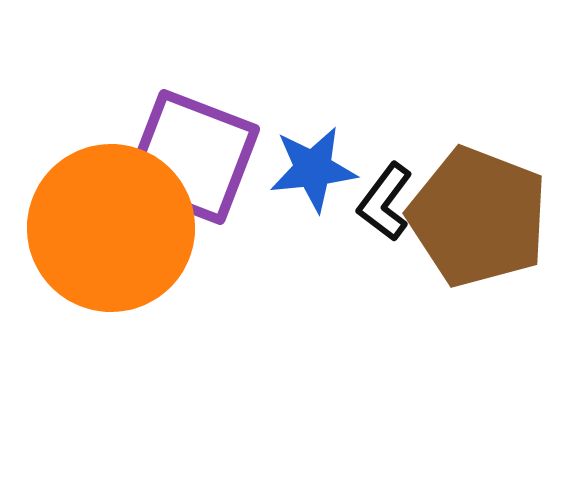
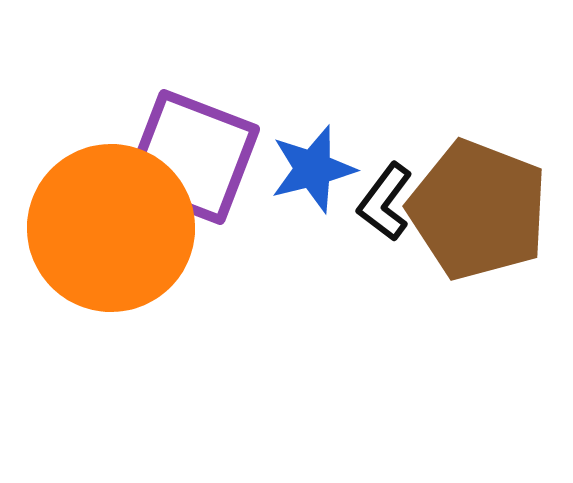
blue star: rotated 8 degrees counterclockwise
brown pentagon: moved 7 px up
